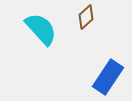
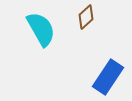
cyan semicircle: rotated 12 degrees clockwise
